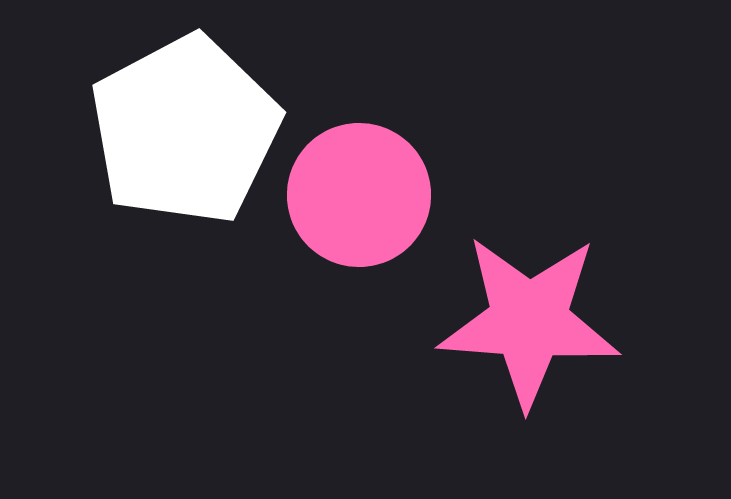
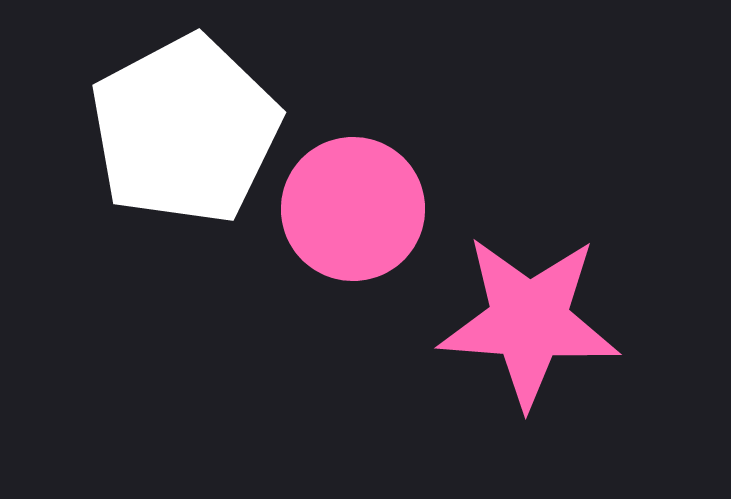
pink circle: moved 6 px left, 14 px down
